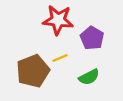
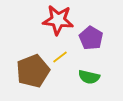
purple pentagon: moved 1 px left
yellow line: moved 1 px up; rotated 14 degrees counterclockwise
green semicircle: rotated 40 degrees clockwise
